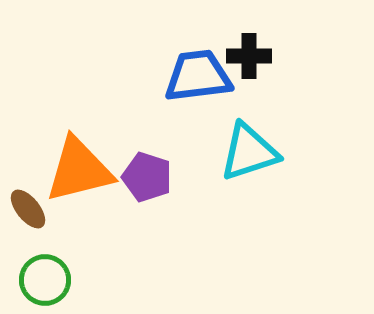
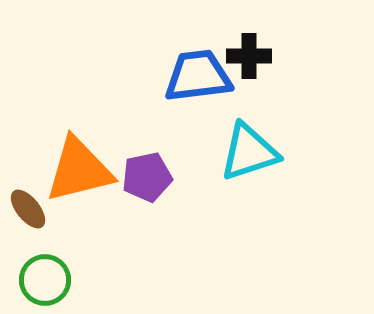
purple pentagon: rotated 30 degrees counterclockwise
